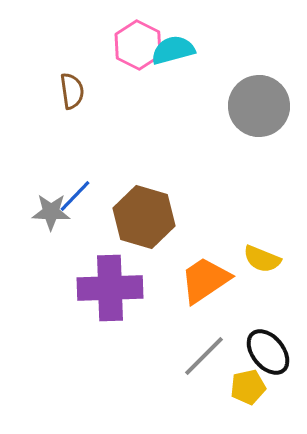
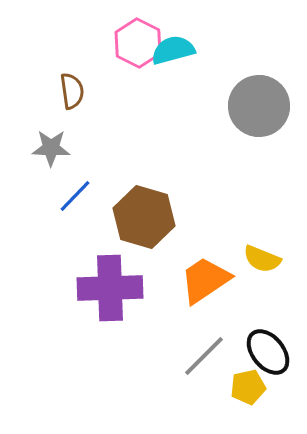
pink hexagon: moved 2 px up
gray star: moved 64 px up
